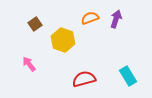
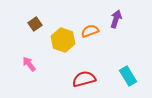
orange semicircle: moved 13 px down
